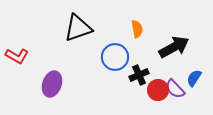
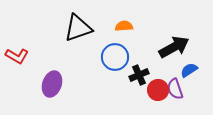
orange semicircle: moved 13 px left, 3 px up; rotated 84 degrees counterclockwise
blue semicircle: moved 5 px left, 8 px up; rotated 24 degrees clockwise
purple semicircle: rotated 25 degrees clockwise
